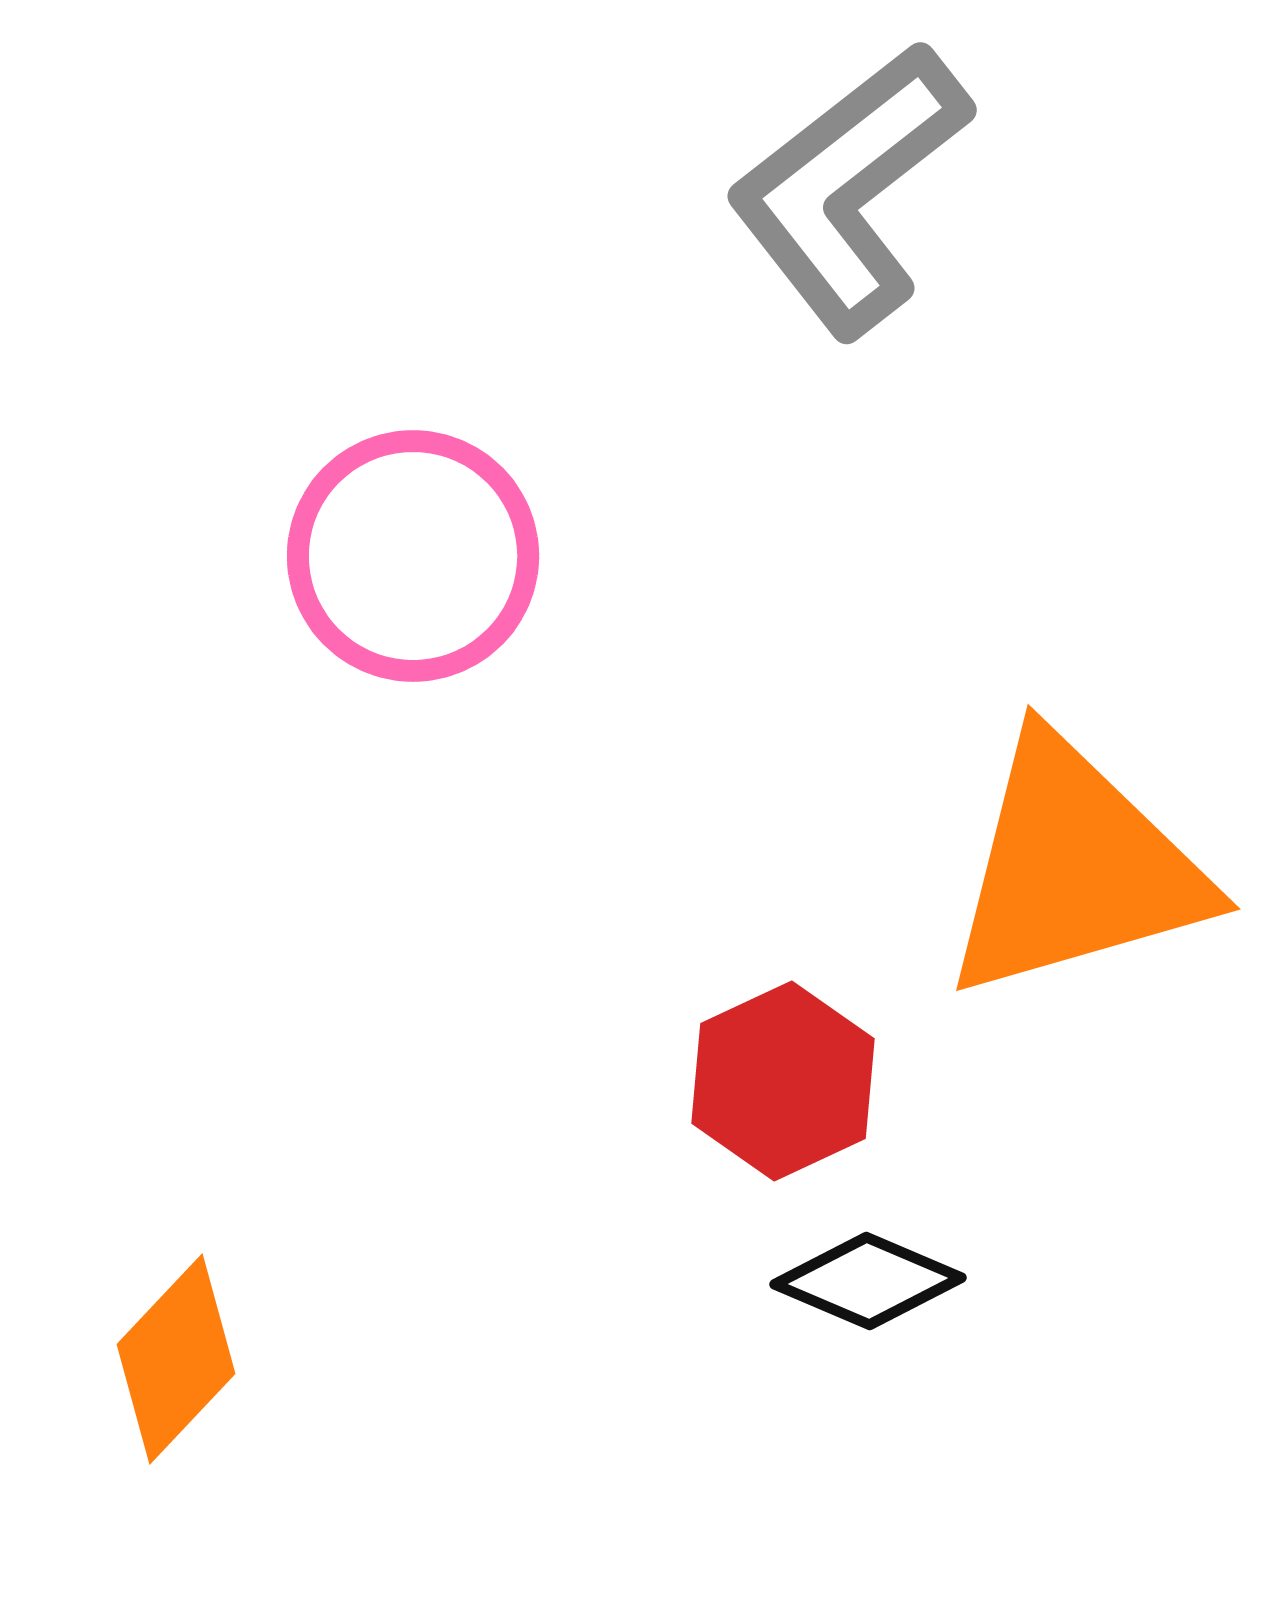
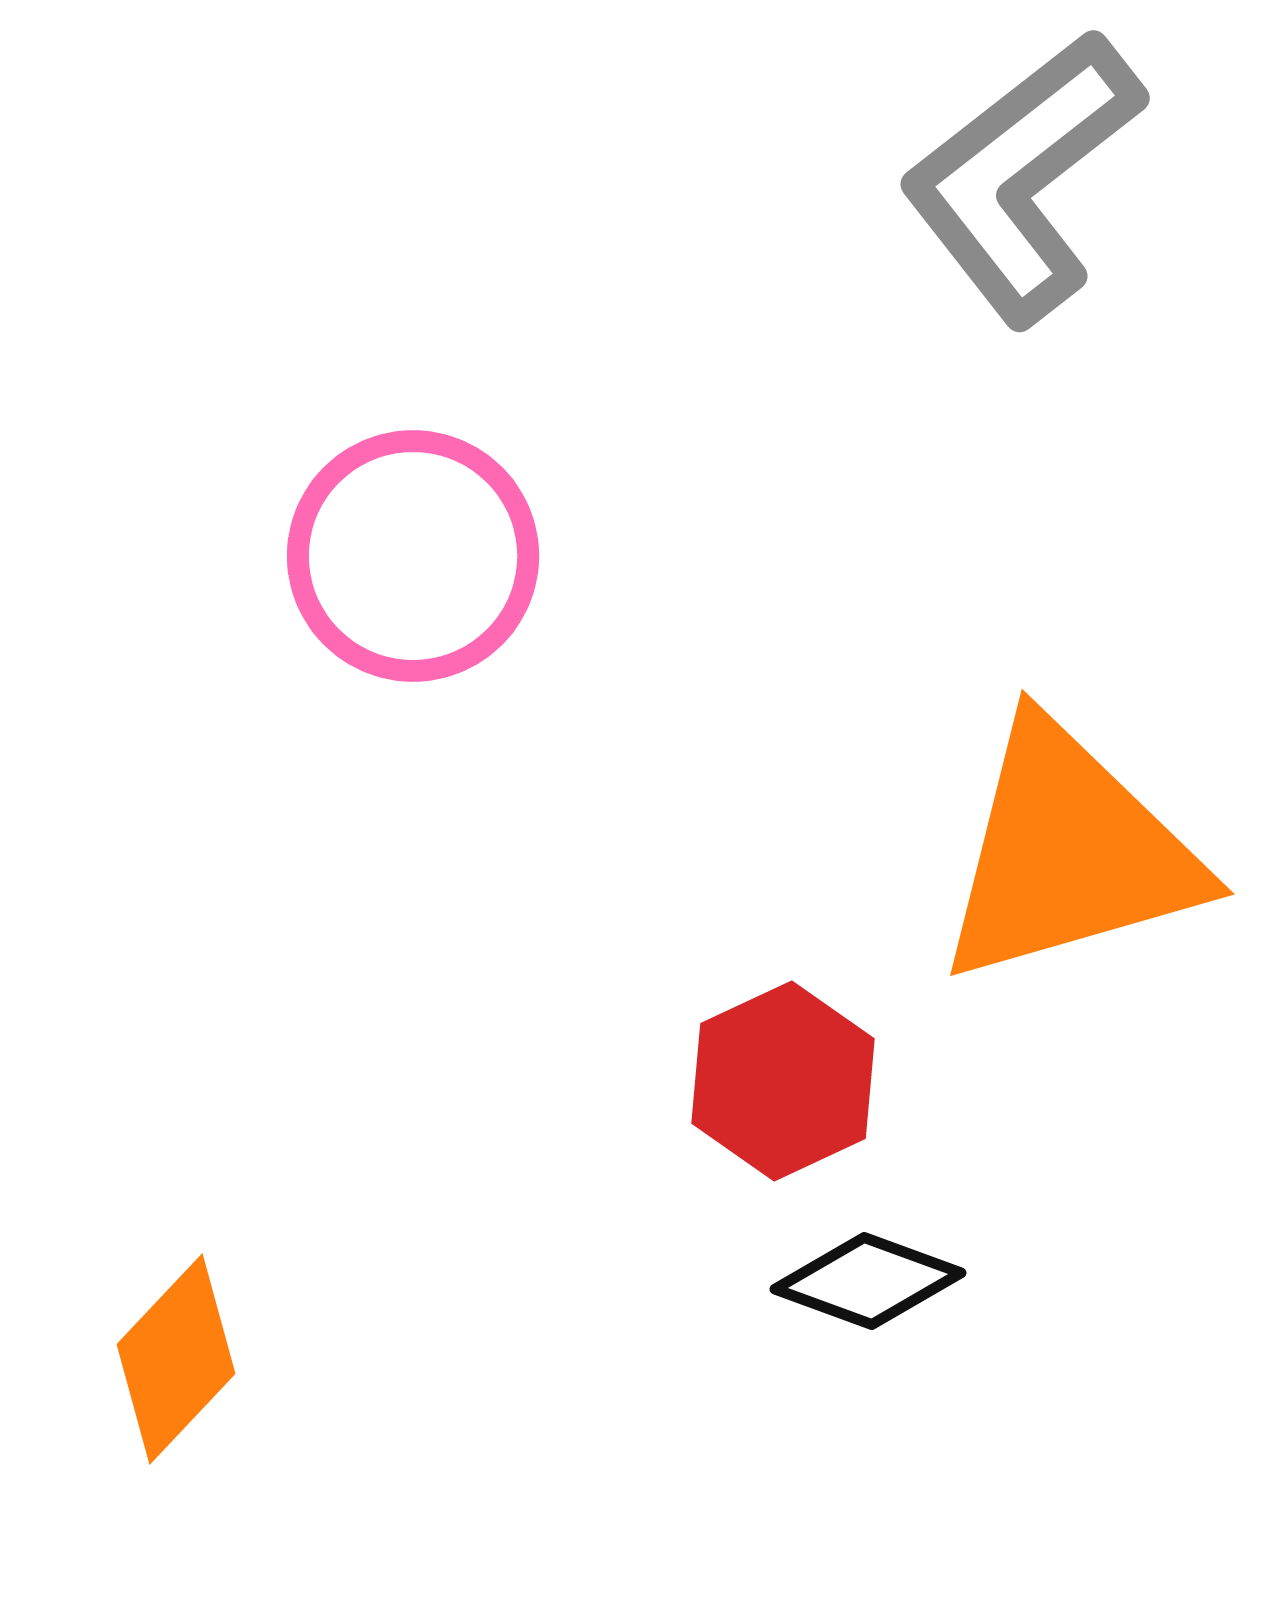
gray L-shape: moved 173 px right, 12 px up
orange triangle: moved 6 px left, 15 px up
black diamond: rotated 3 degrees counterclockwise
